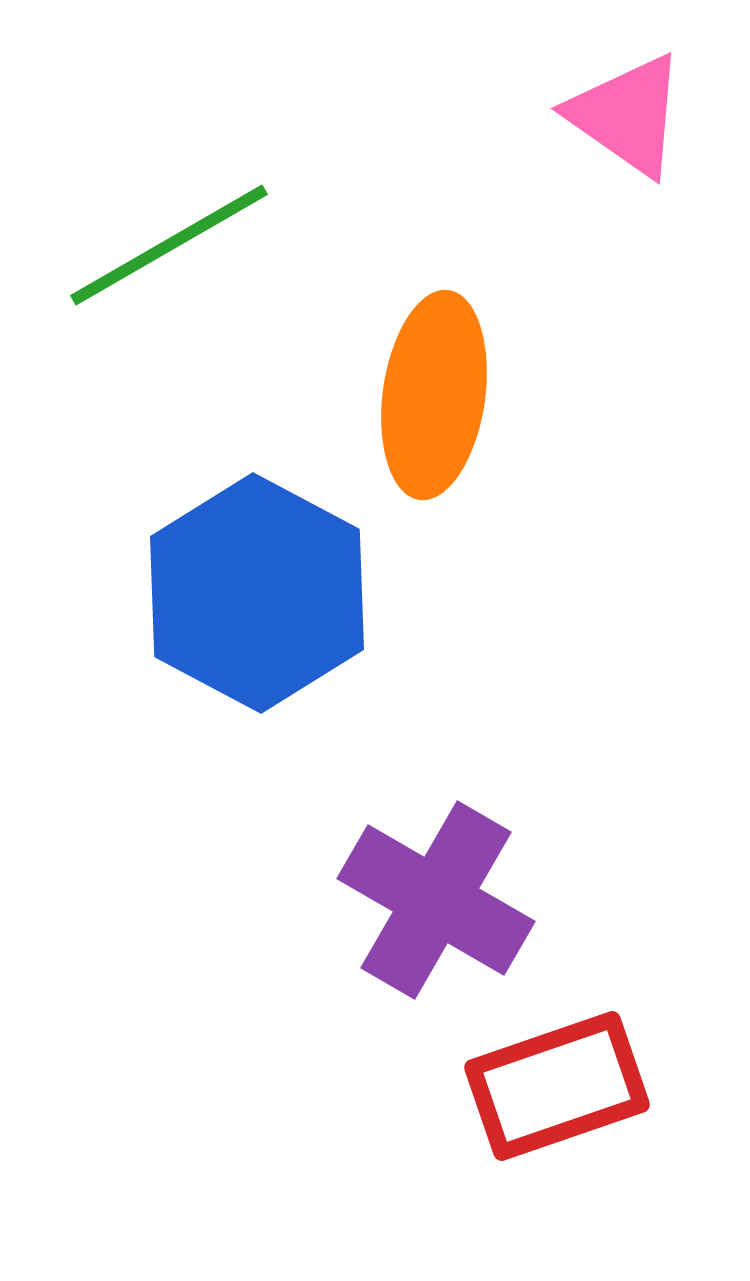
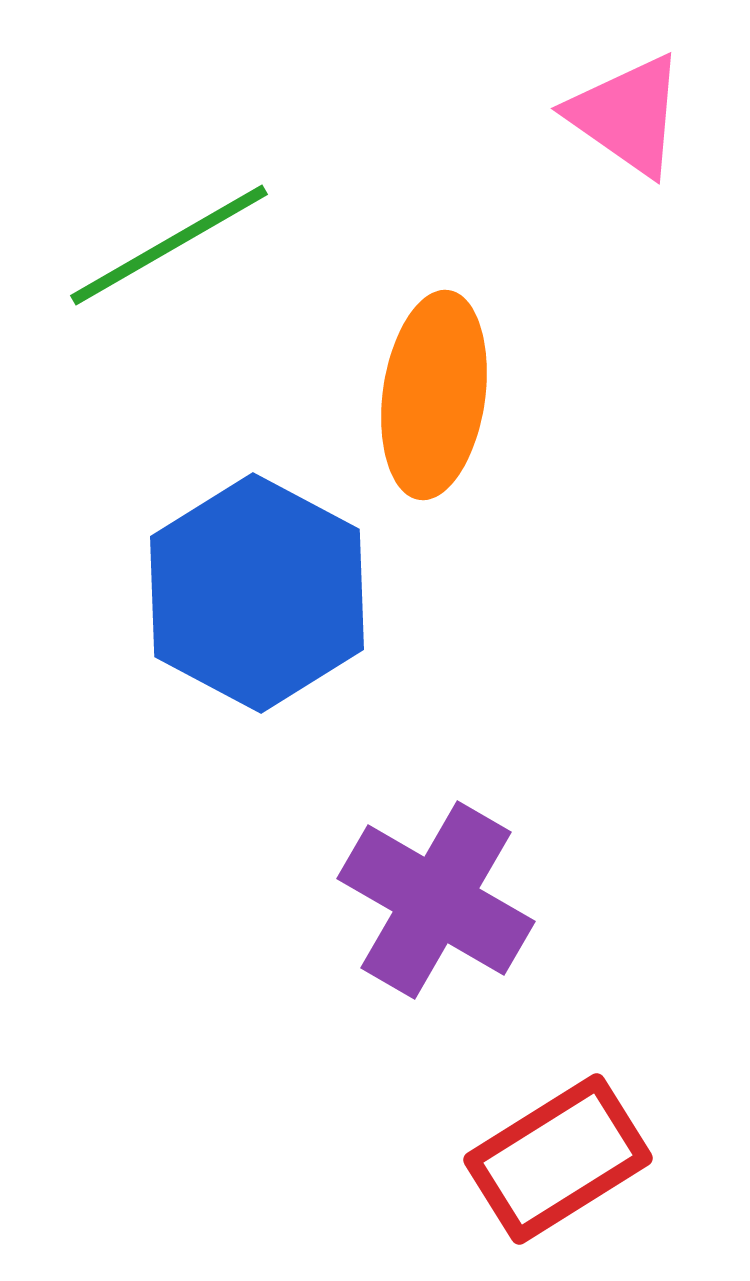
red rectangle: moved 1 px right, 73 px down; rotated 13 degrees counterclockwise
